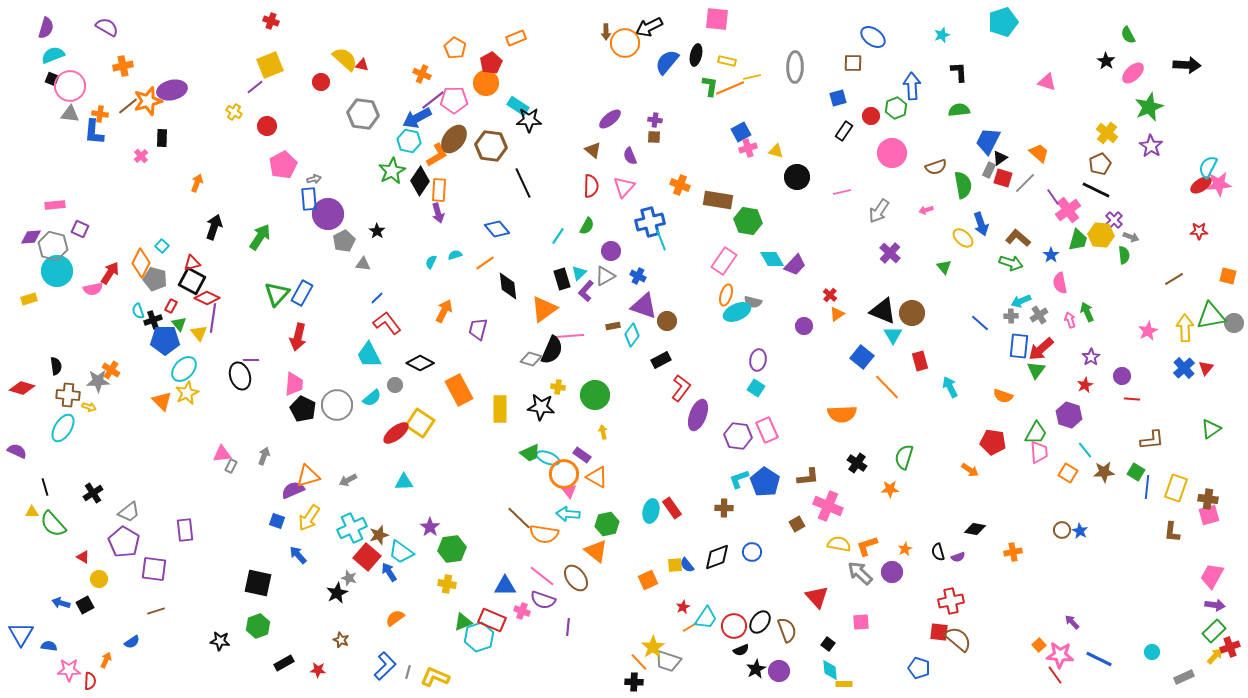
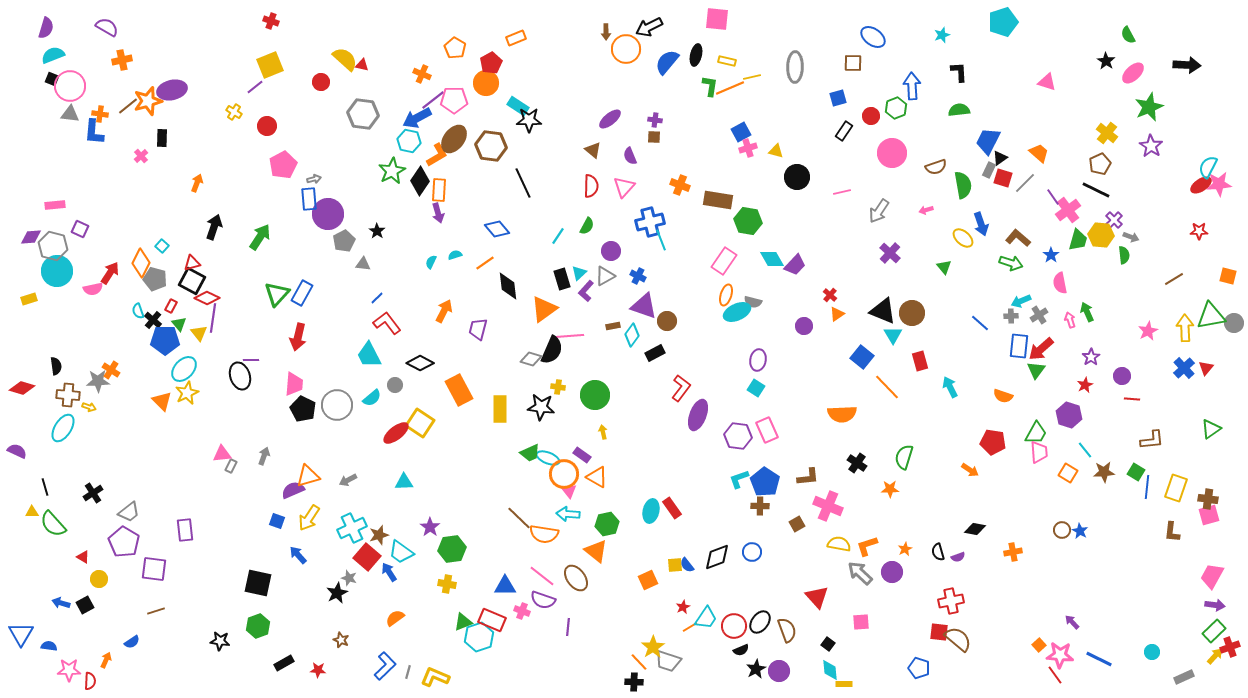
orange circle at (625, 43): moved 1 px right, 6 px down
orange cross at (123, 66): moved 1 px left, 6 px up
black cross at (153, 320): rotated 30 degrees counterclockwise
black rectangle at (661, 360): moved 6 px left, 7 px up
brown cross at (724, 508): moved 36 px right, 2 px up
